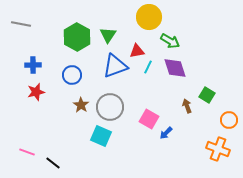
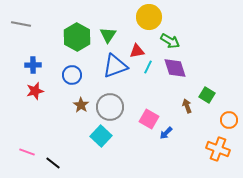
red star: moved 1 px left, 1 px up
cyan square: rotated 20 degrees clockwise
